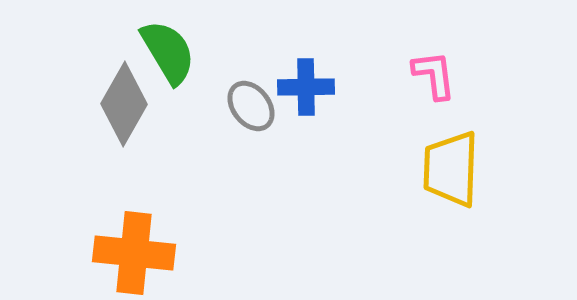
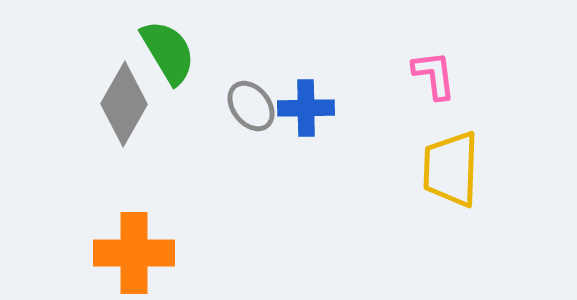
blue cross: moved 21 px down
orange cross: rotated 6 degrees counterclockwise
